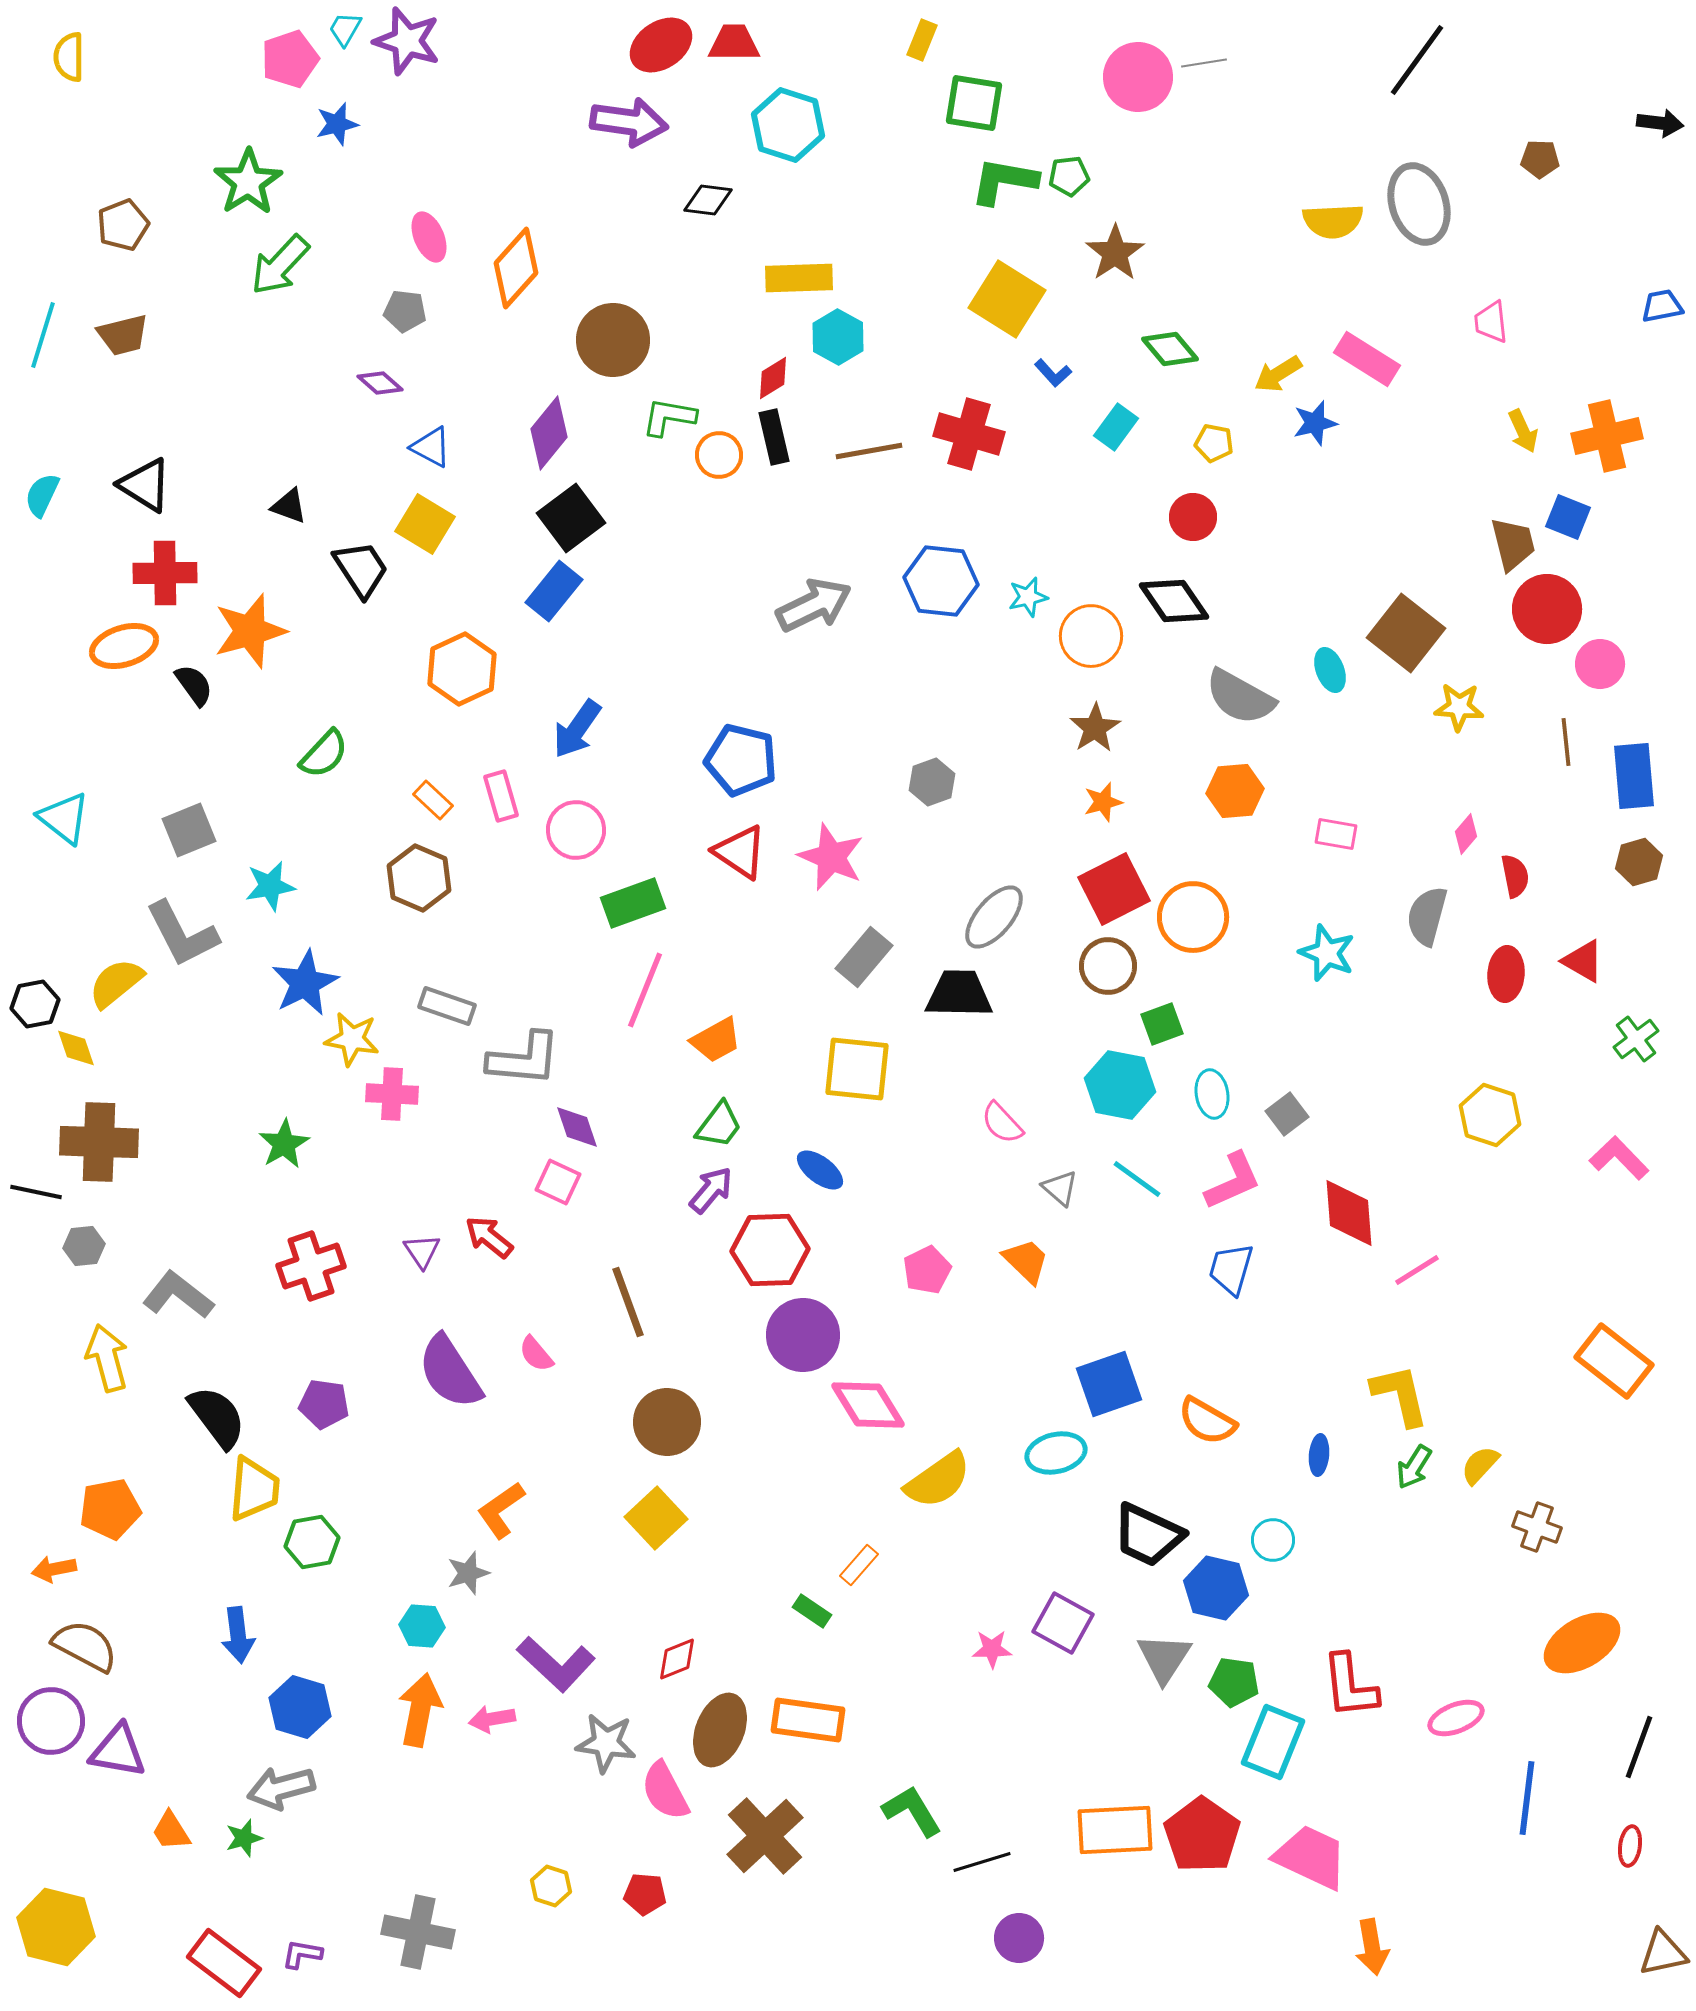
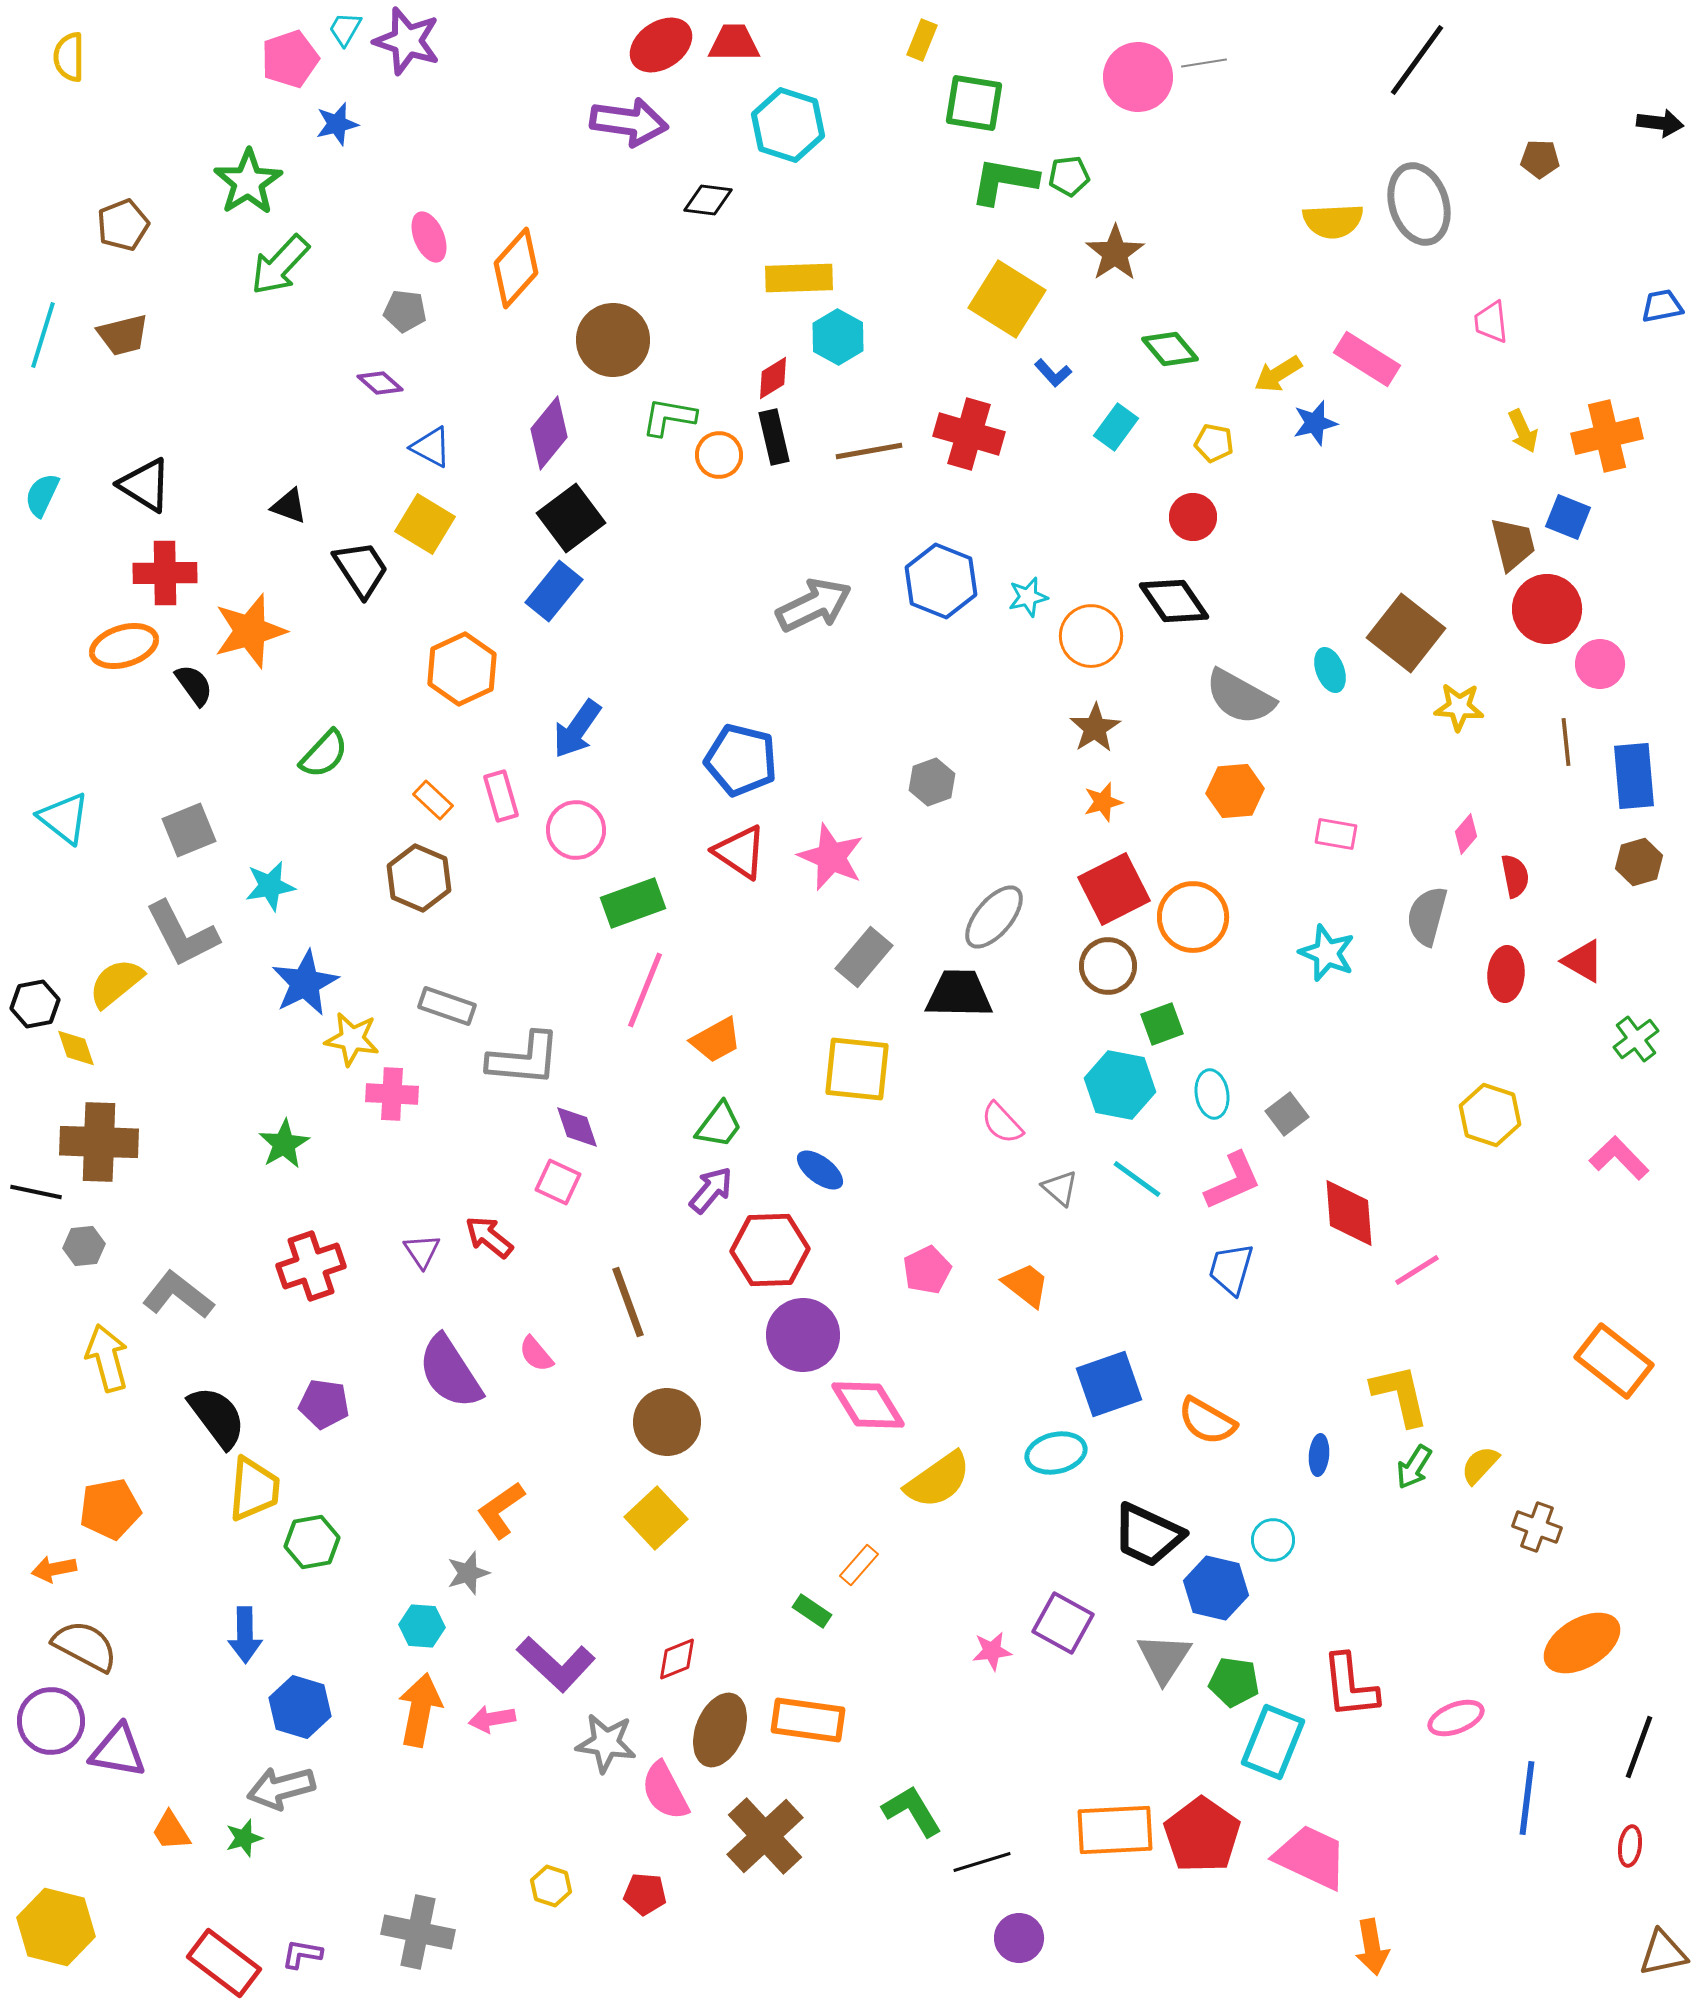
blue hexagon at (941, 581): rotated 16 degrees clockwise
orange trapezoid at (1026, 1261): moved 24 px down; rotated 6 degrees counterclockwise
blue arrow at (238, 1635): moved 7 px right; rotated 6 degrees clockwise
pink star at (992, 1649): moved 2 px down; rotated 6 degrees counterclockwise
